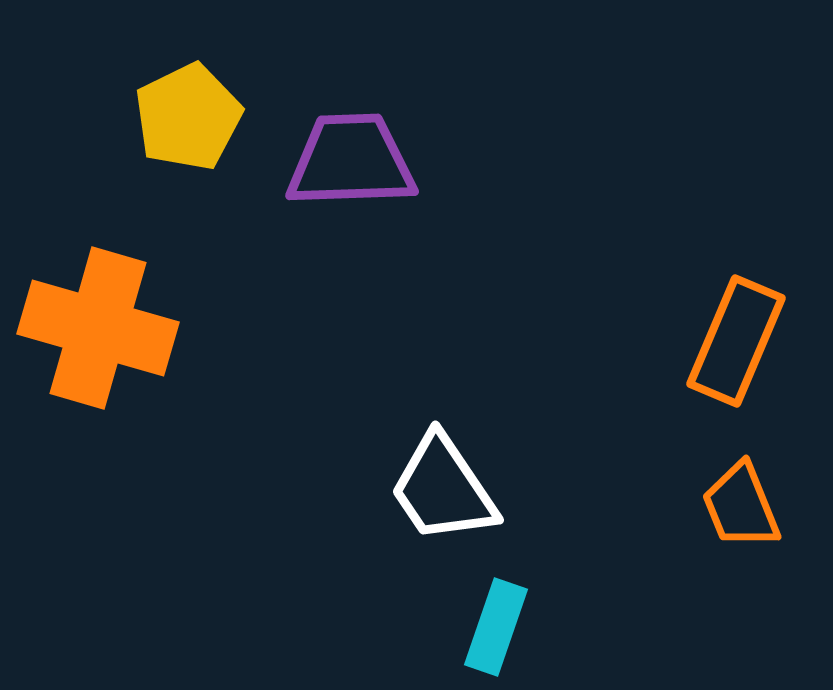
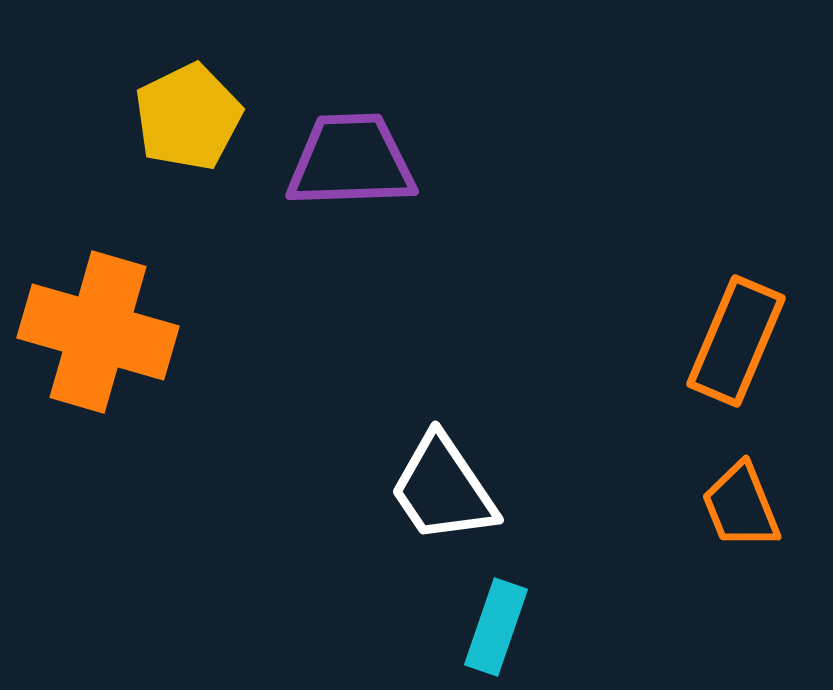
orange cross: moved 4 px down
